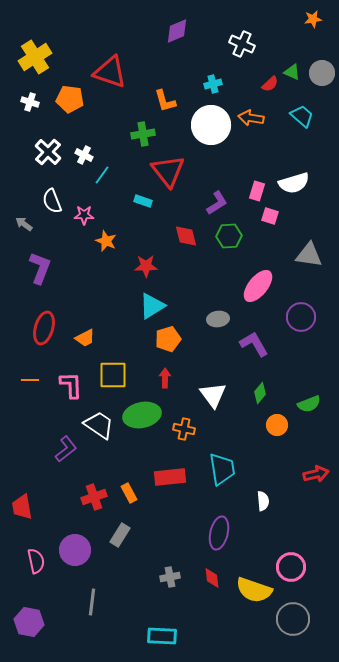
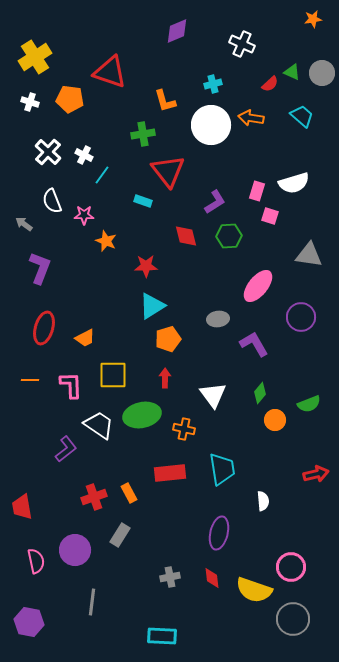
purple L-shape at (217, 203): moved 2 px left, 1 px up
orange circle at (277, 425): moved 2 px left, 5 px up
red rectangle at (170, 477): moved 4 px up
